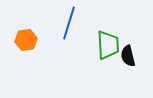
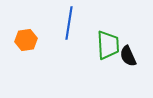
blue line: rotated 8 degrees counterclockwise
black semicircle: rotated 10 degrees counterclockwise
